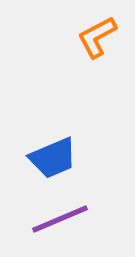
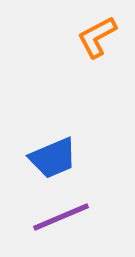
purple line: moved 1 px right, 2 px up
